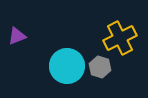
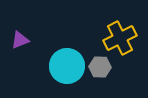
purple triangle: moved 3 px right, 4 px down
gray hexagon: rotated 15 degrees counterclockwise
